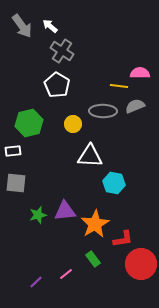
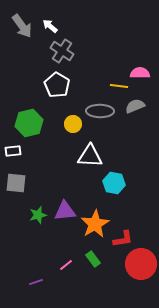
gray ellipse: moved 3 px left
pink line: moved 9 px up
purple line: rotated 24 degrees clockwise
